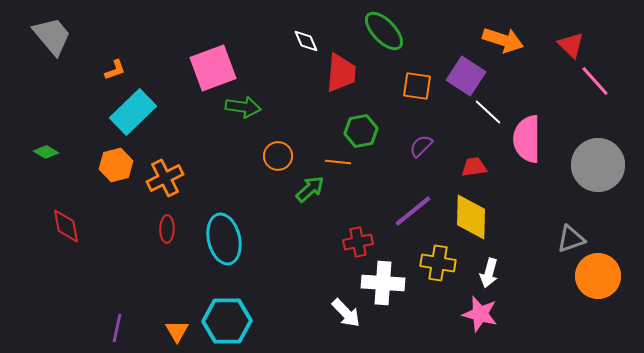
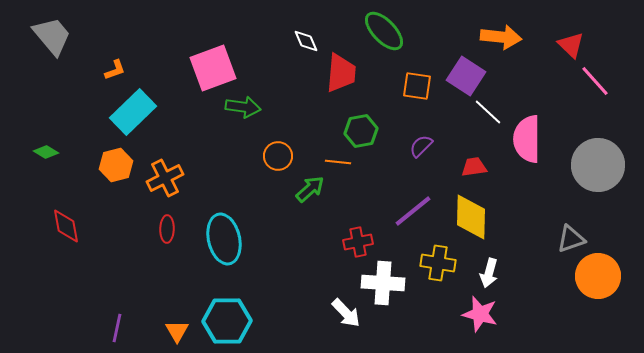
orange arrow at (503, 40): moved 2 px left, 3 px up; rotated 12 degrees counterclockwise
